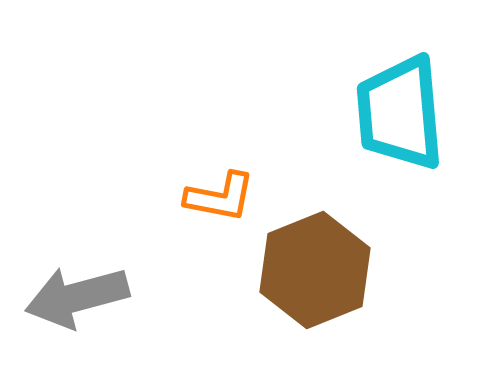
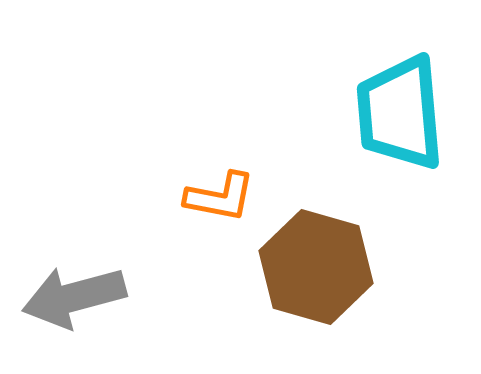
brown hexagon: moved 1 px right, 3 px up; rotated 22 degrees counterclockwise
gray arrow: moved 3 px left
